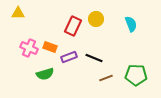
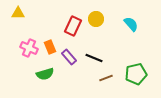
cyan semicircle: rotated 21 degrees counterclockwise
orange rectangle: rotated 48 degrees clockwise
purple rectangle: rotated 70 degrees clockwise
green pentagon: moved 1 px up; rotated 15 degrees counterclockwise
